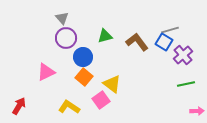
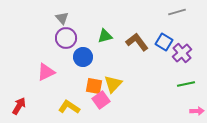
gray line: moved 7 px right, 18 px up
purple cross: moved 1 px left, 2 px up
orange square: moved 10 px right, 9 px down; rotated 30 degrees counterclockwise
yellow triangle: moved 1 px right; rotated 36 degrees clockwise
